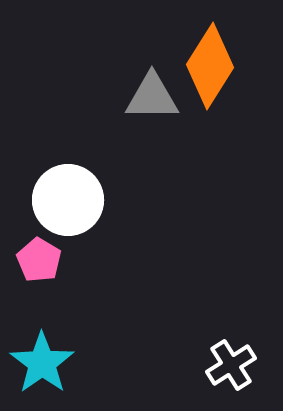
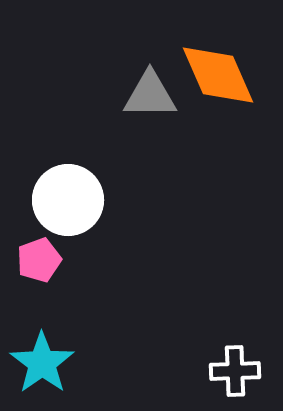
orange diamond: moved 8 px right, 9 px down; rotated 56 degrees counterclockwise
gray triangle: moved 2 px left, 2 px up
pink pentagon: rotated 21 degrees clockwise
white cross: moved 4 px right, 6 px down; rotated 30 degrees clockwise
